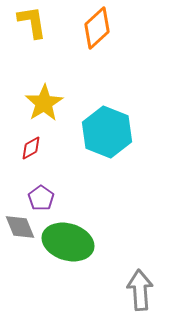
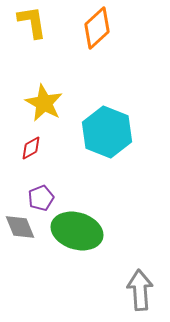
yellow star: rotated 12 degrees counterclockwise
purple pentagon: rotated 15 degrees clockwise
green ellipse: moved 9 px right, 11 px up
